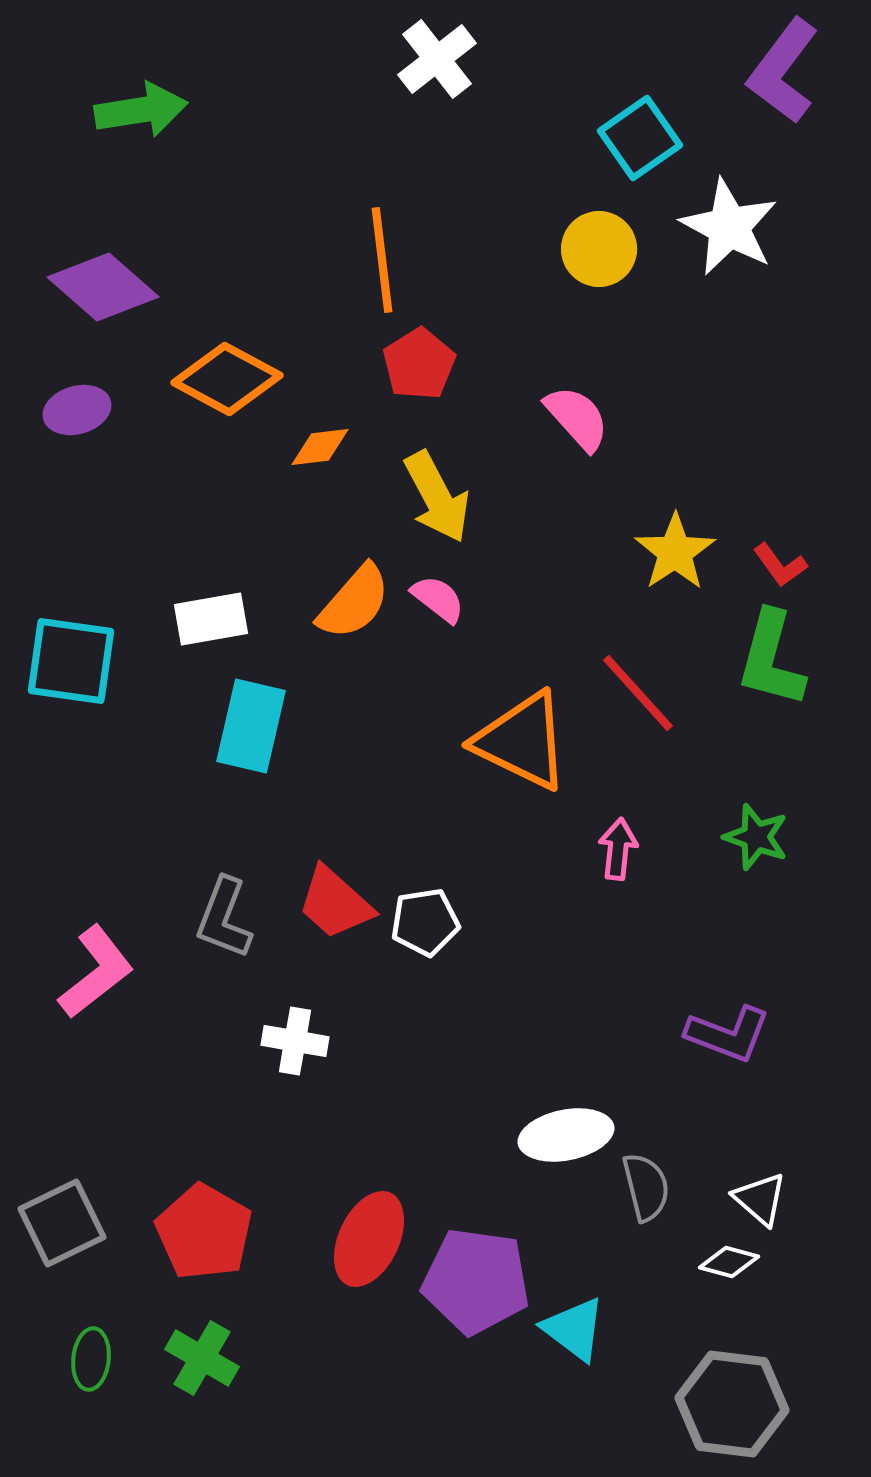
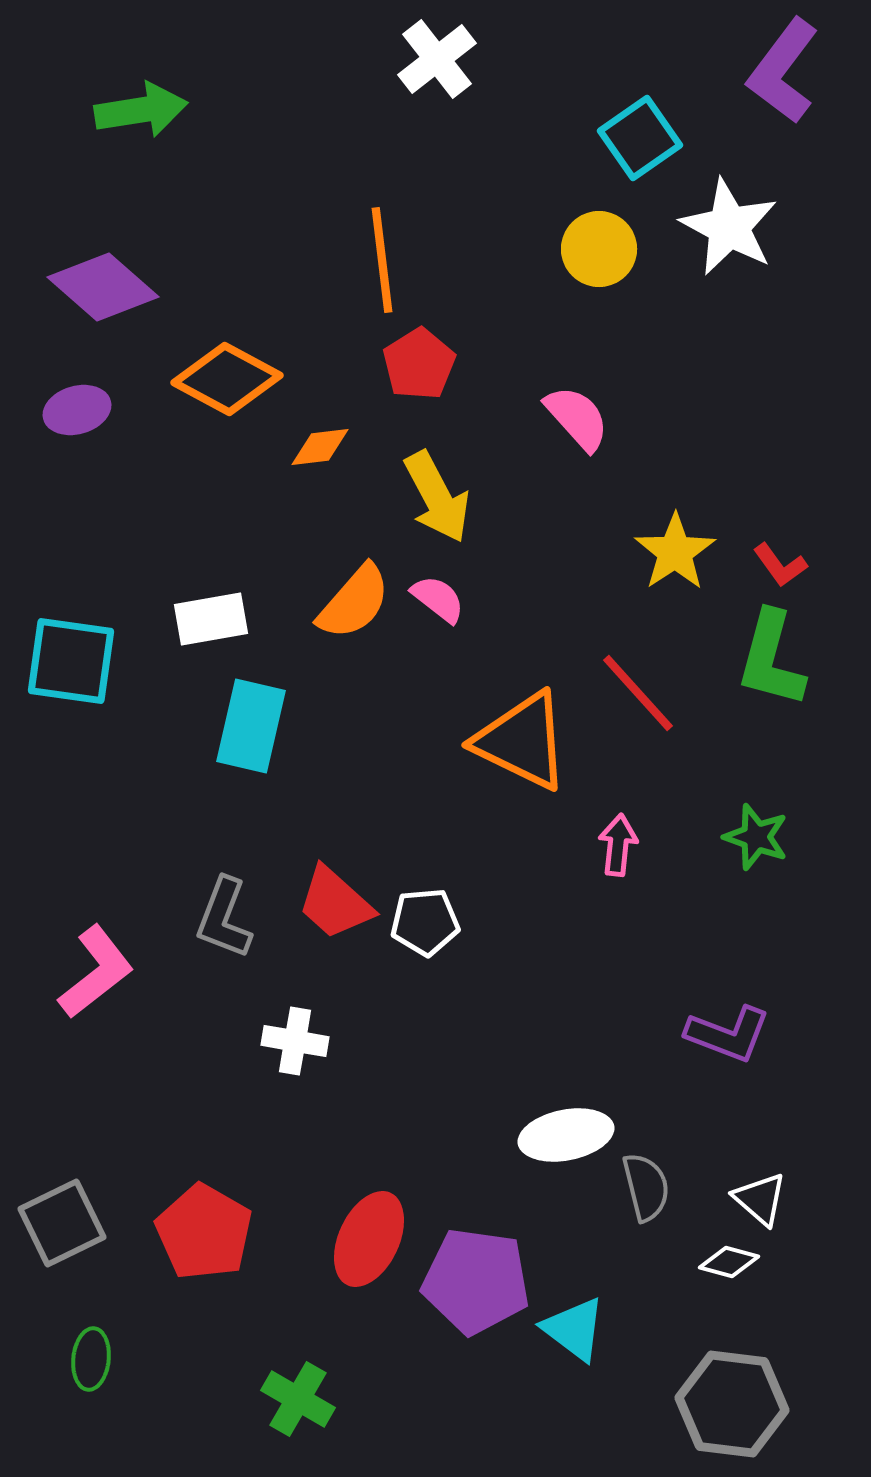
pink arrow at (618, 849): moved 4 px up
white pentagon at (425, 922): rotated 4 degrees clockwise
green cross at (202, 1358): moved 96 px right, 41 px down
